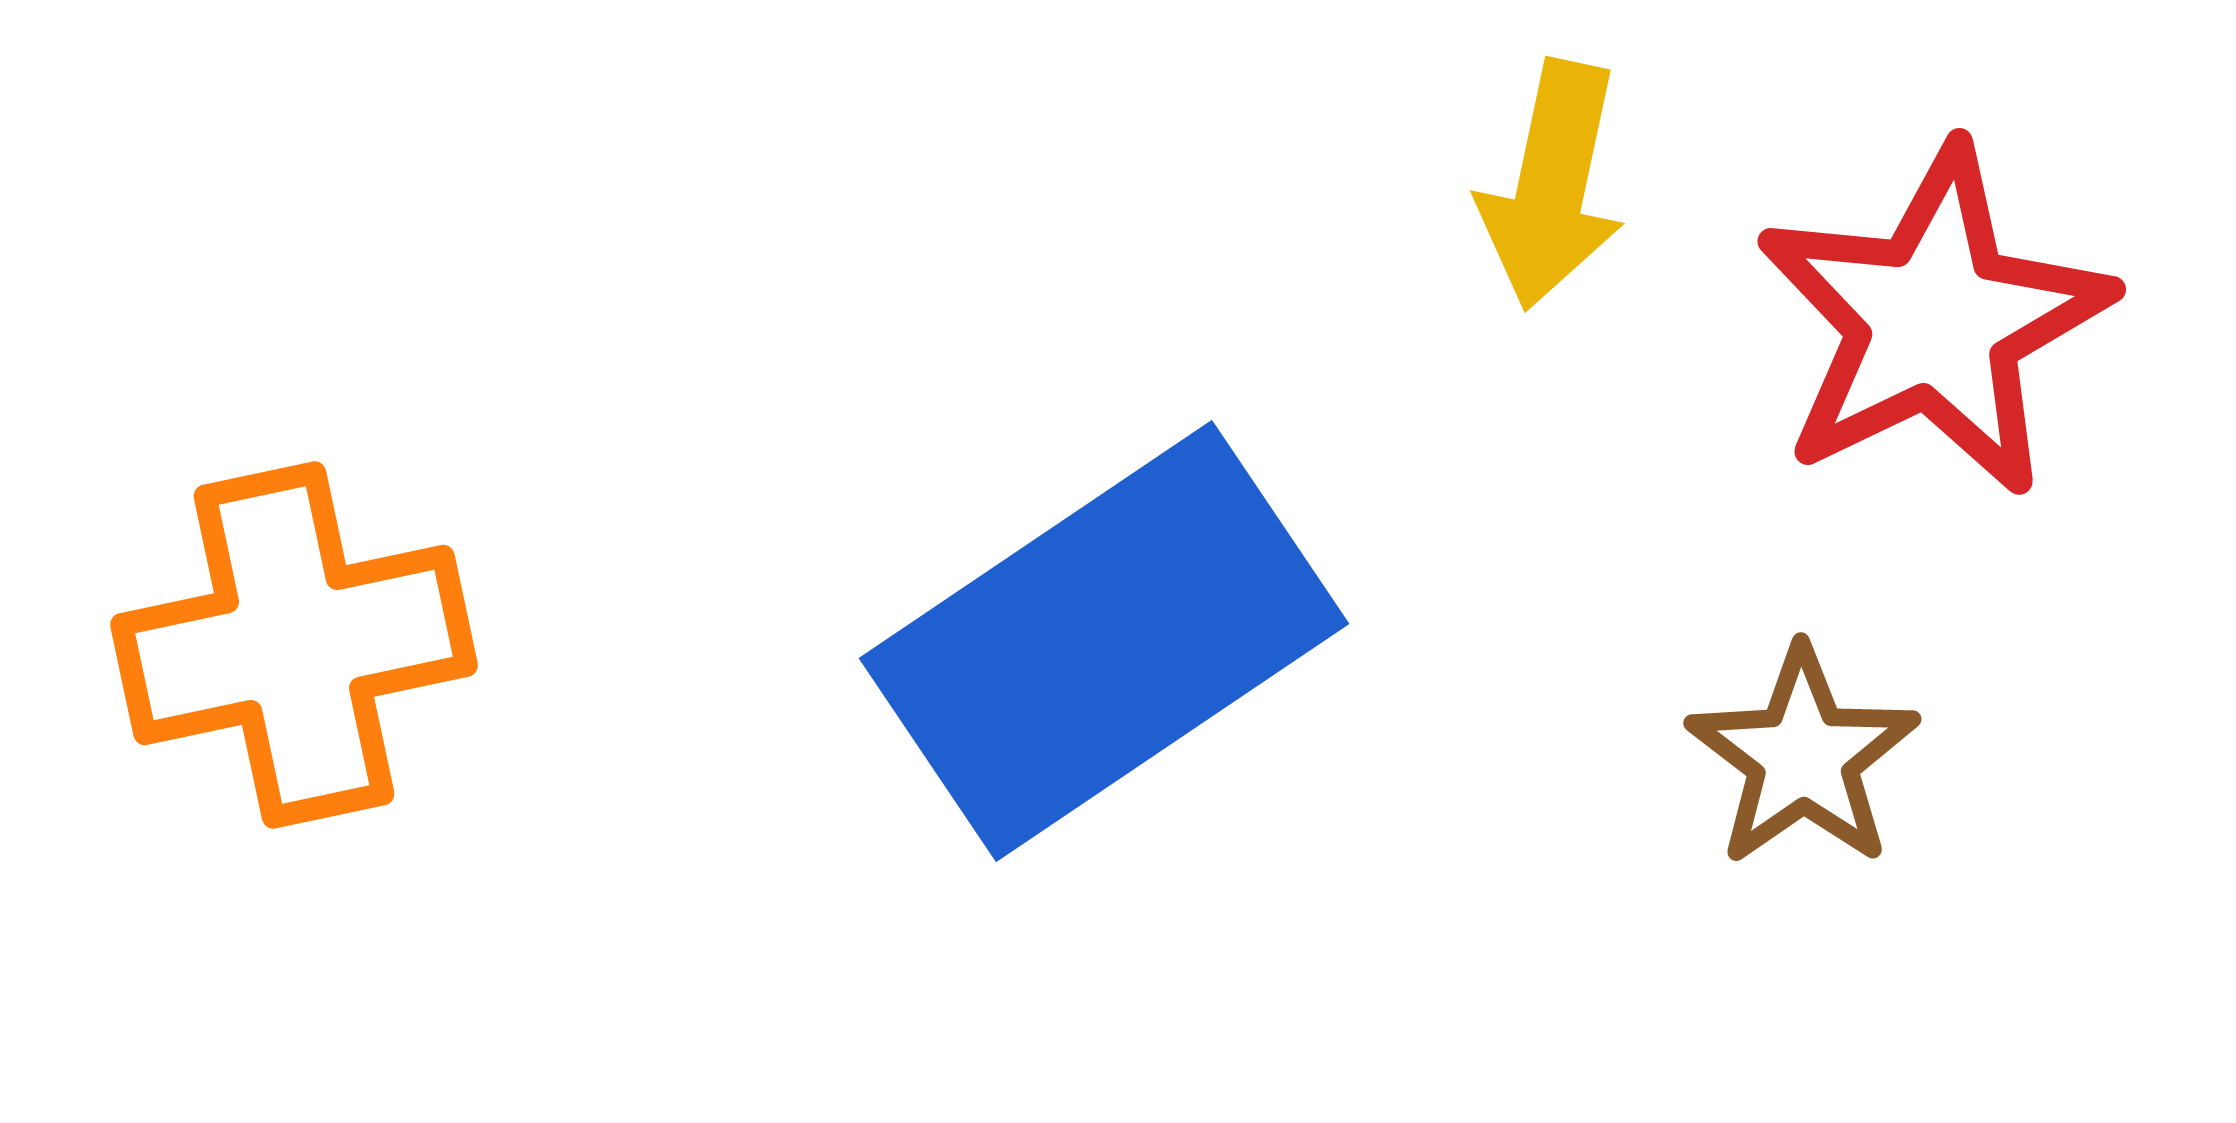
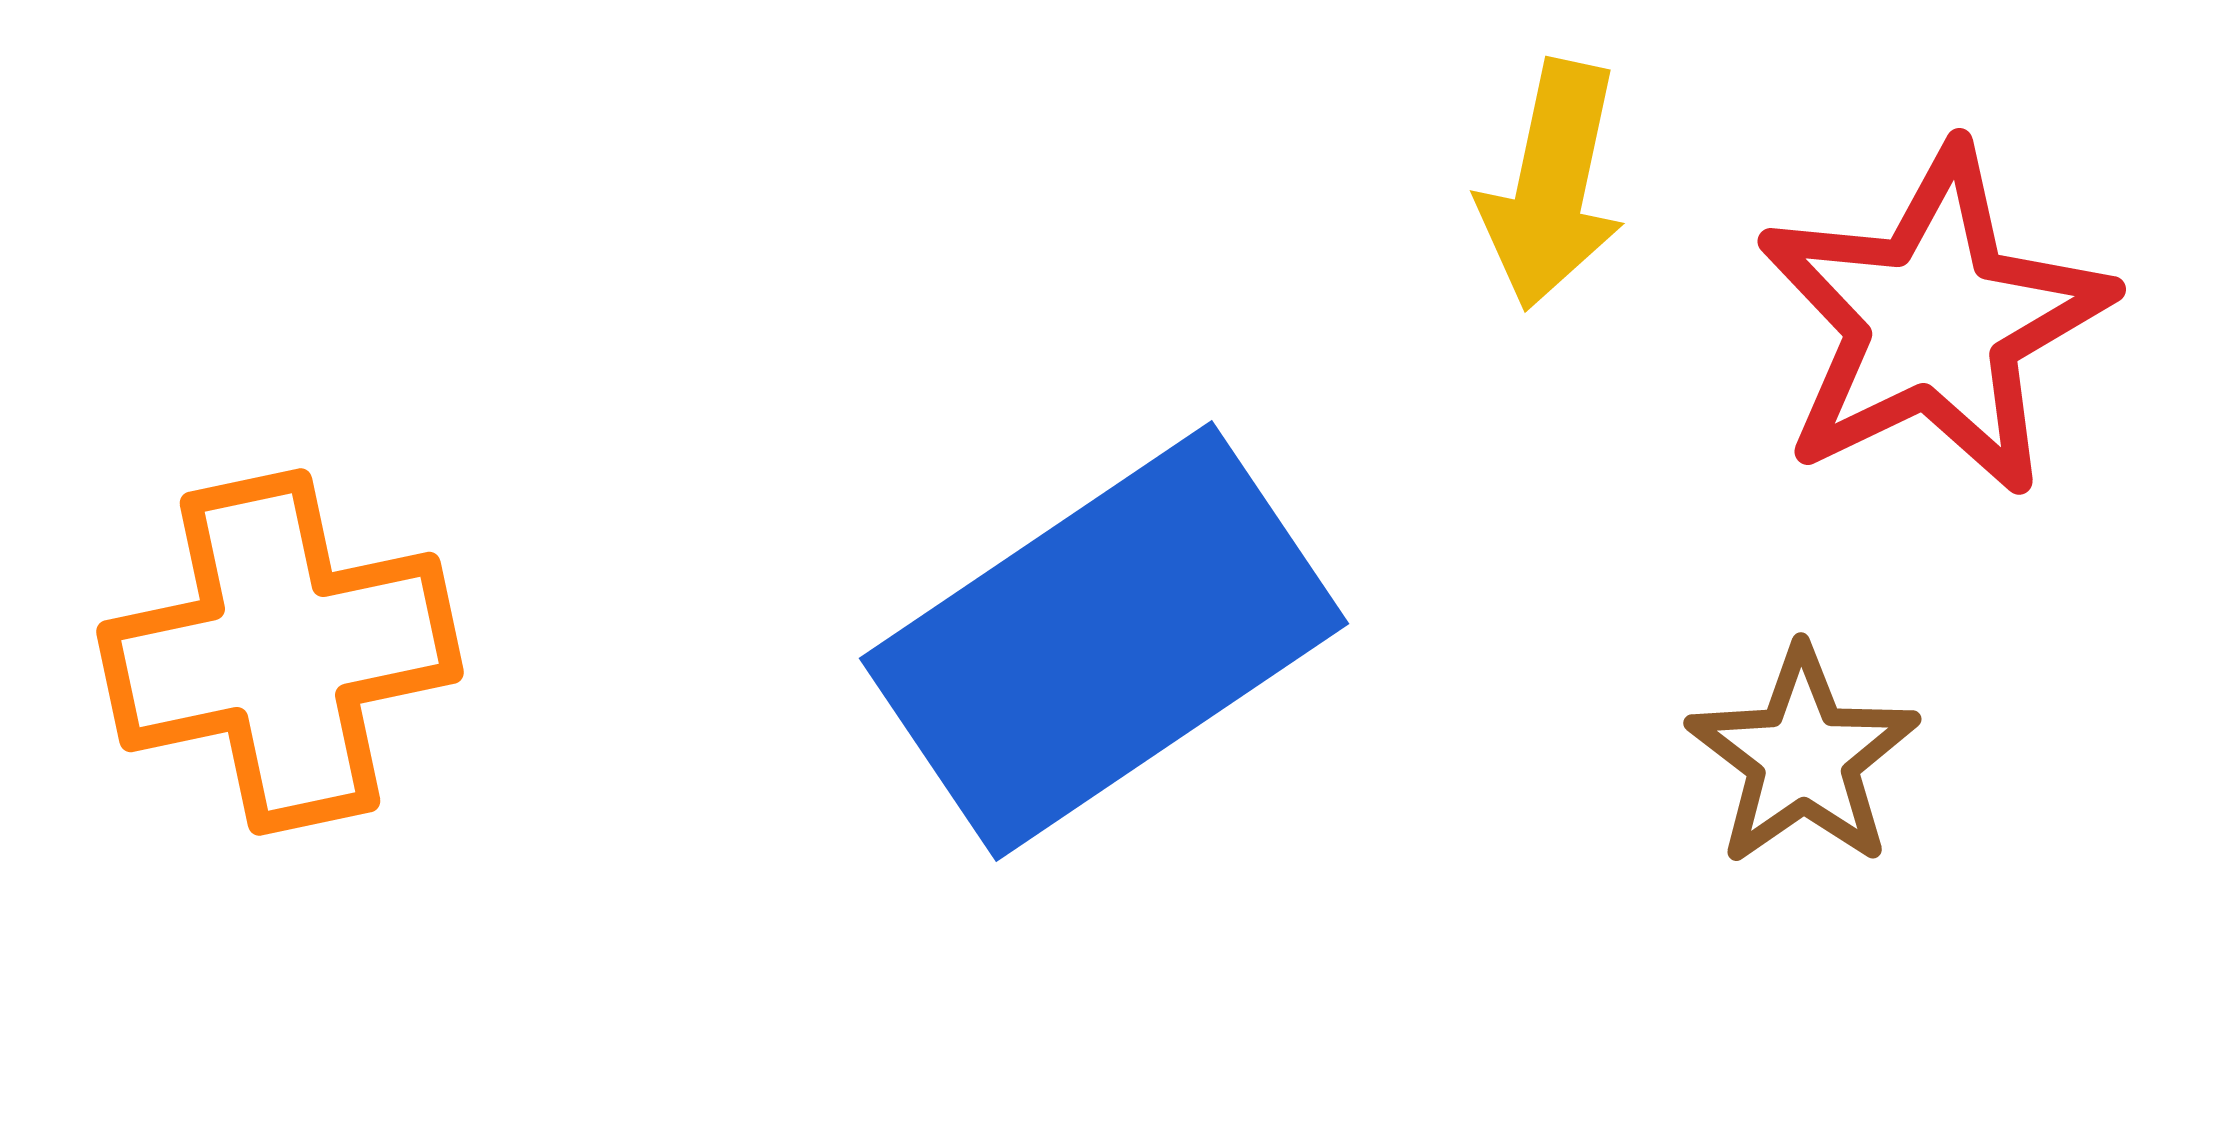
orange cross: moved 14 px left, 7 px down
